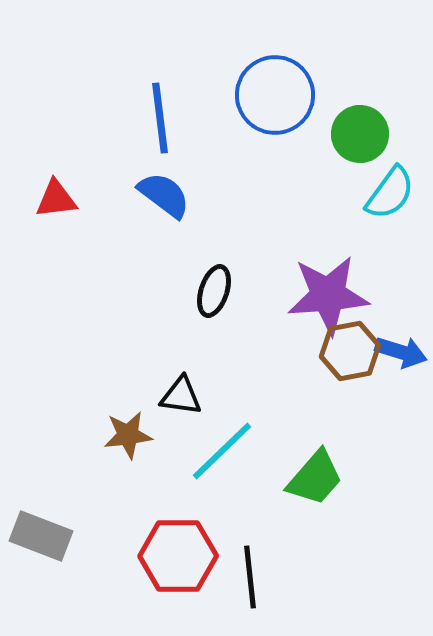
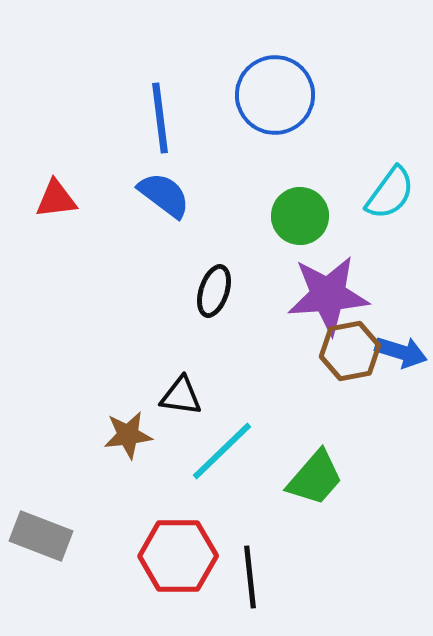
green circle: moved 60 px left, 82 px down
